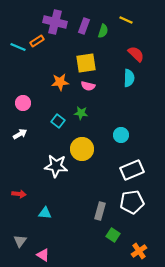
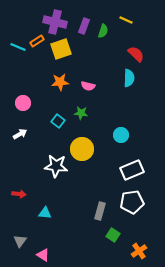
yellow square: moved 25 px left, 14 px up; rotated 10 degrees counterclockwise
